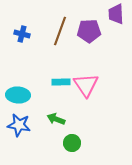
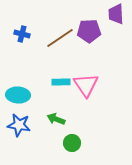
brown line: moved 7 px down; rotated 36 degrees clockwise
